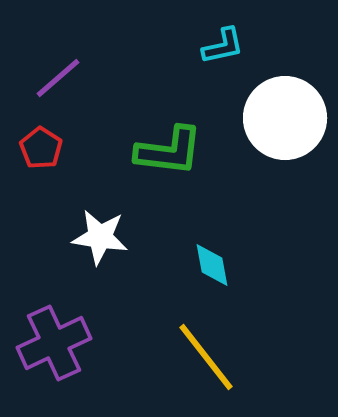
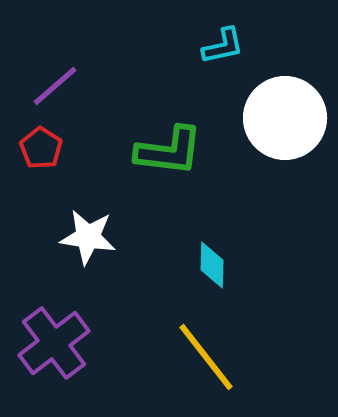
purple line: moved 3 px left, 8 px down
white star: moved 12 px left
cyan diamond: rotated 12 degrees clockwise
purple cross: rotated 12 degrees counterclockwise
